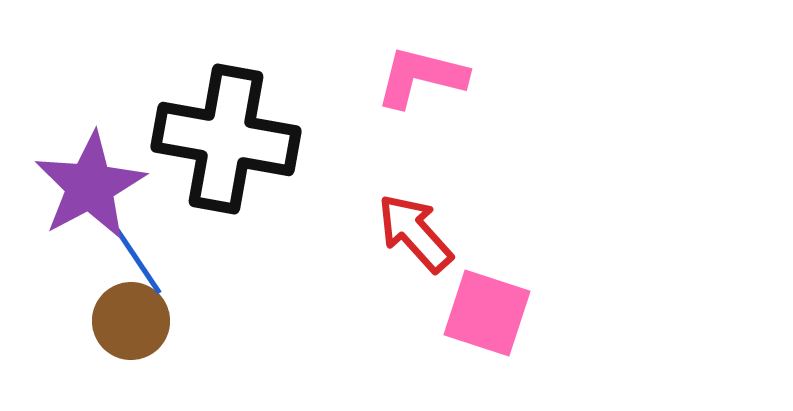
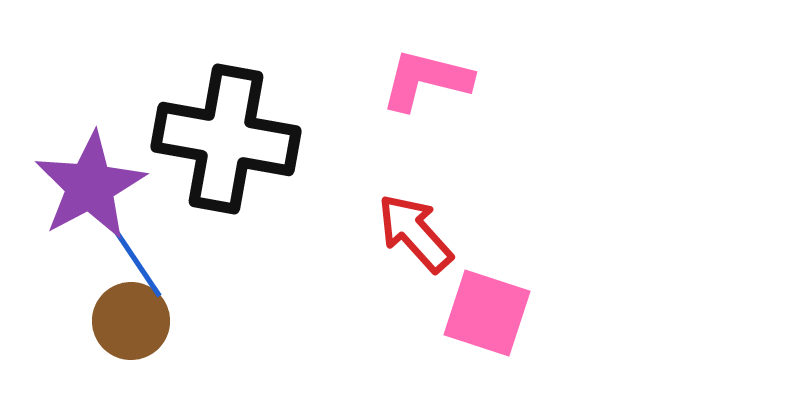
pink L-shape: moved 5 px right, 3 px down
blue line: moved 3 px down
